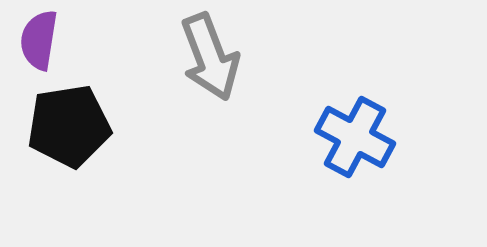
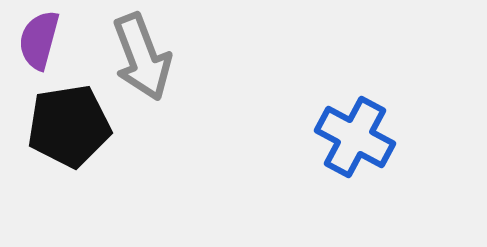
purple semicircle: rotated 6 degrees clockwise
gray arrow: moved 68 px left
